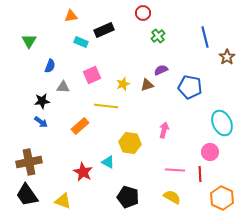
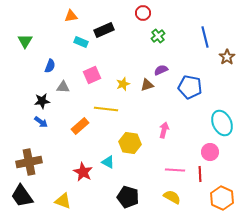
green triangle: moved 4 px left
yellow line: moved 3 px down
black trapezoid: moved 5 px left, 1 px down
